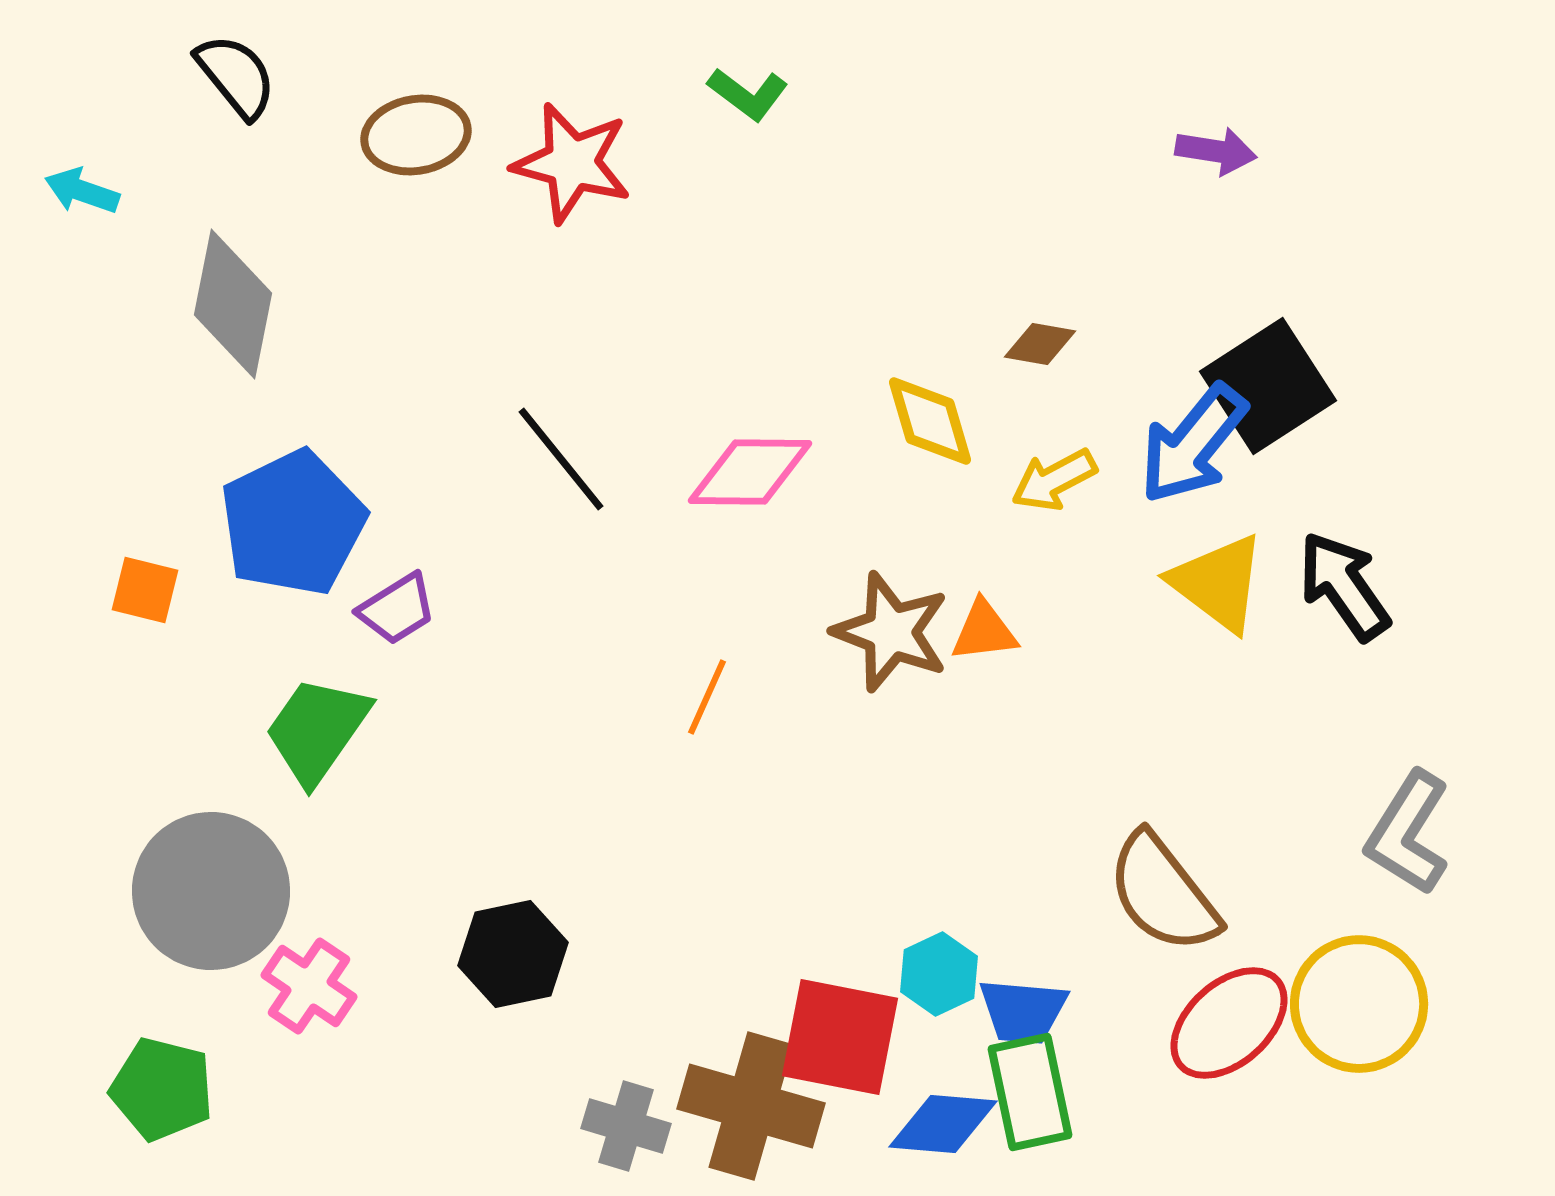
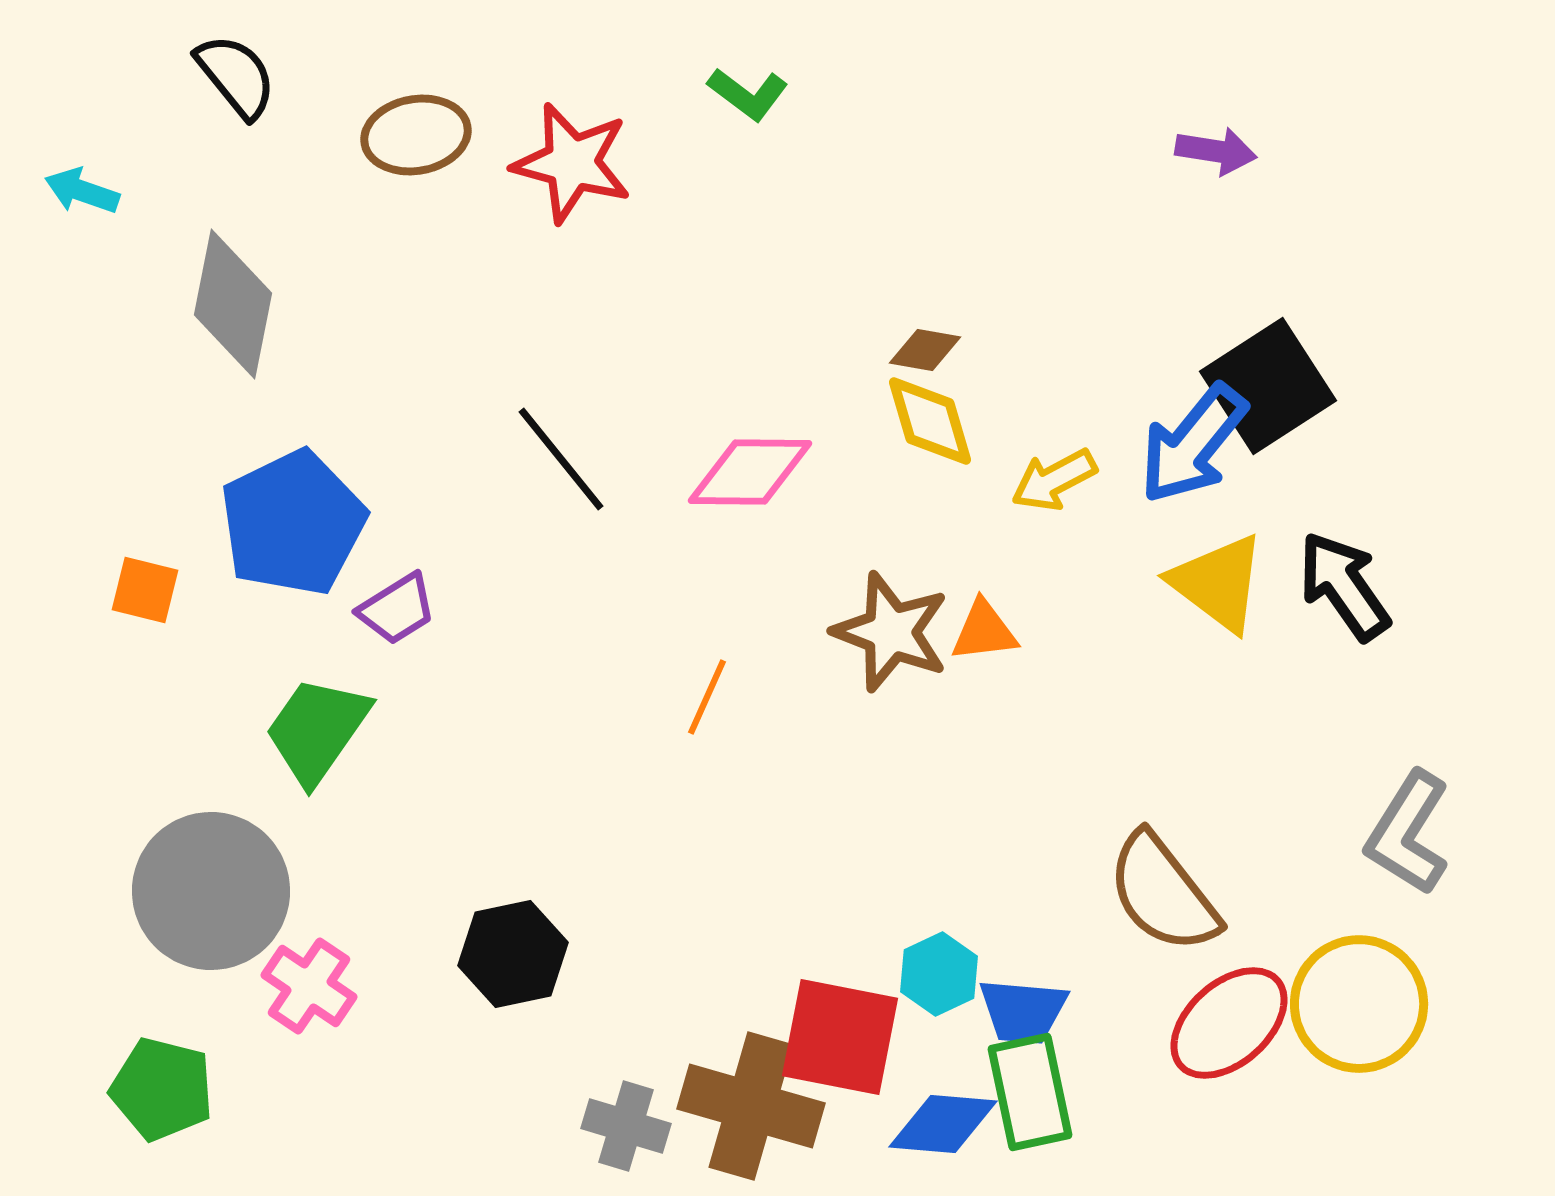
brown diamond: moved 115 px left, 6 px down
